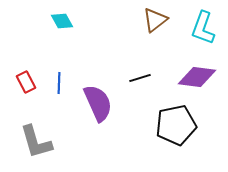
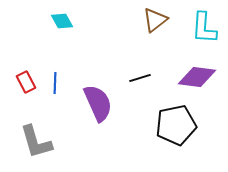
cyan L-shape: moved 1 px right; rotated 16 degrees counterclockwise
blue line: moved 4 px left
